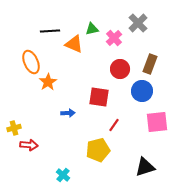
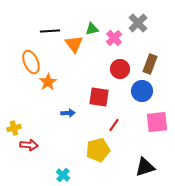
orange triangle: rotated 30 degrees clockwise
